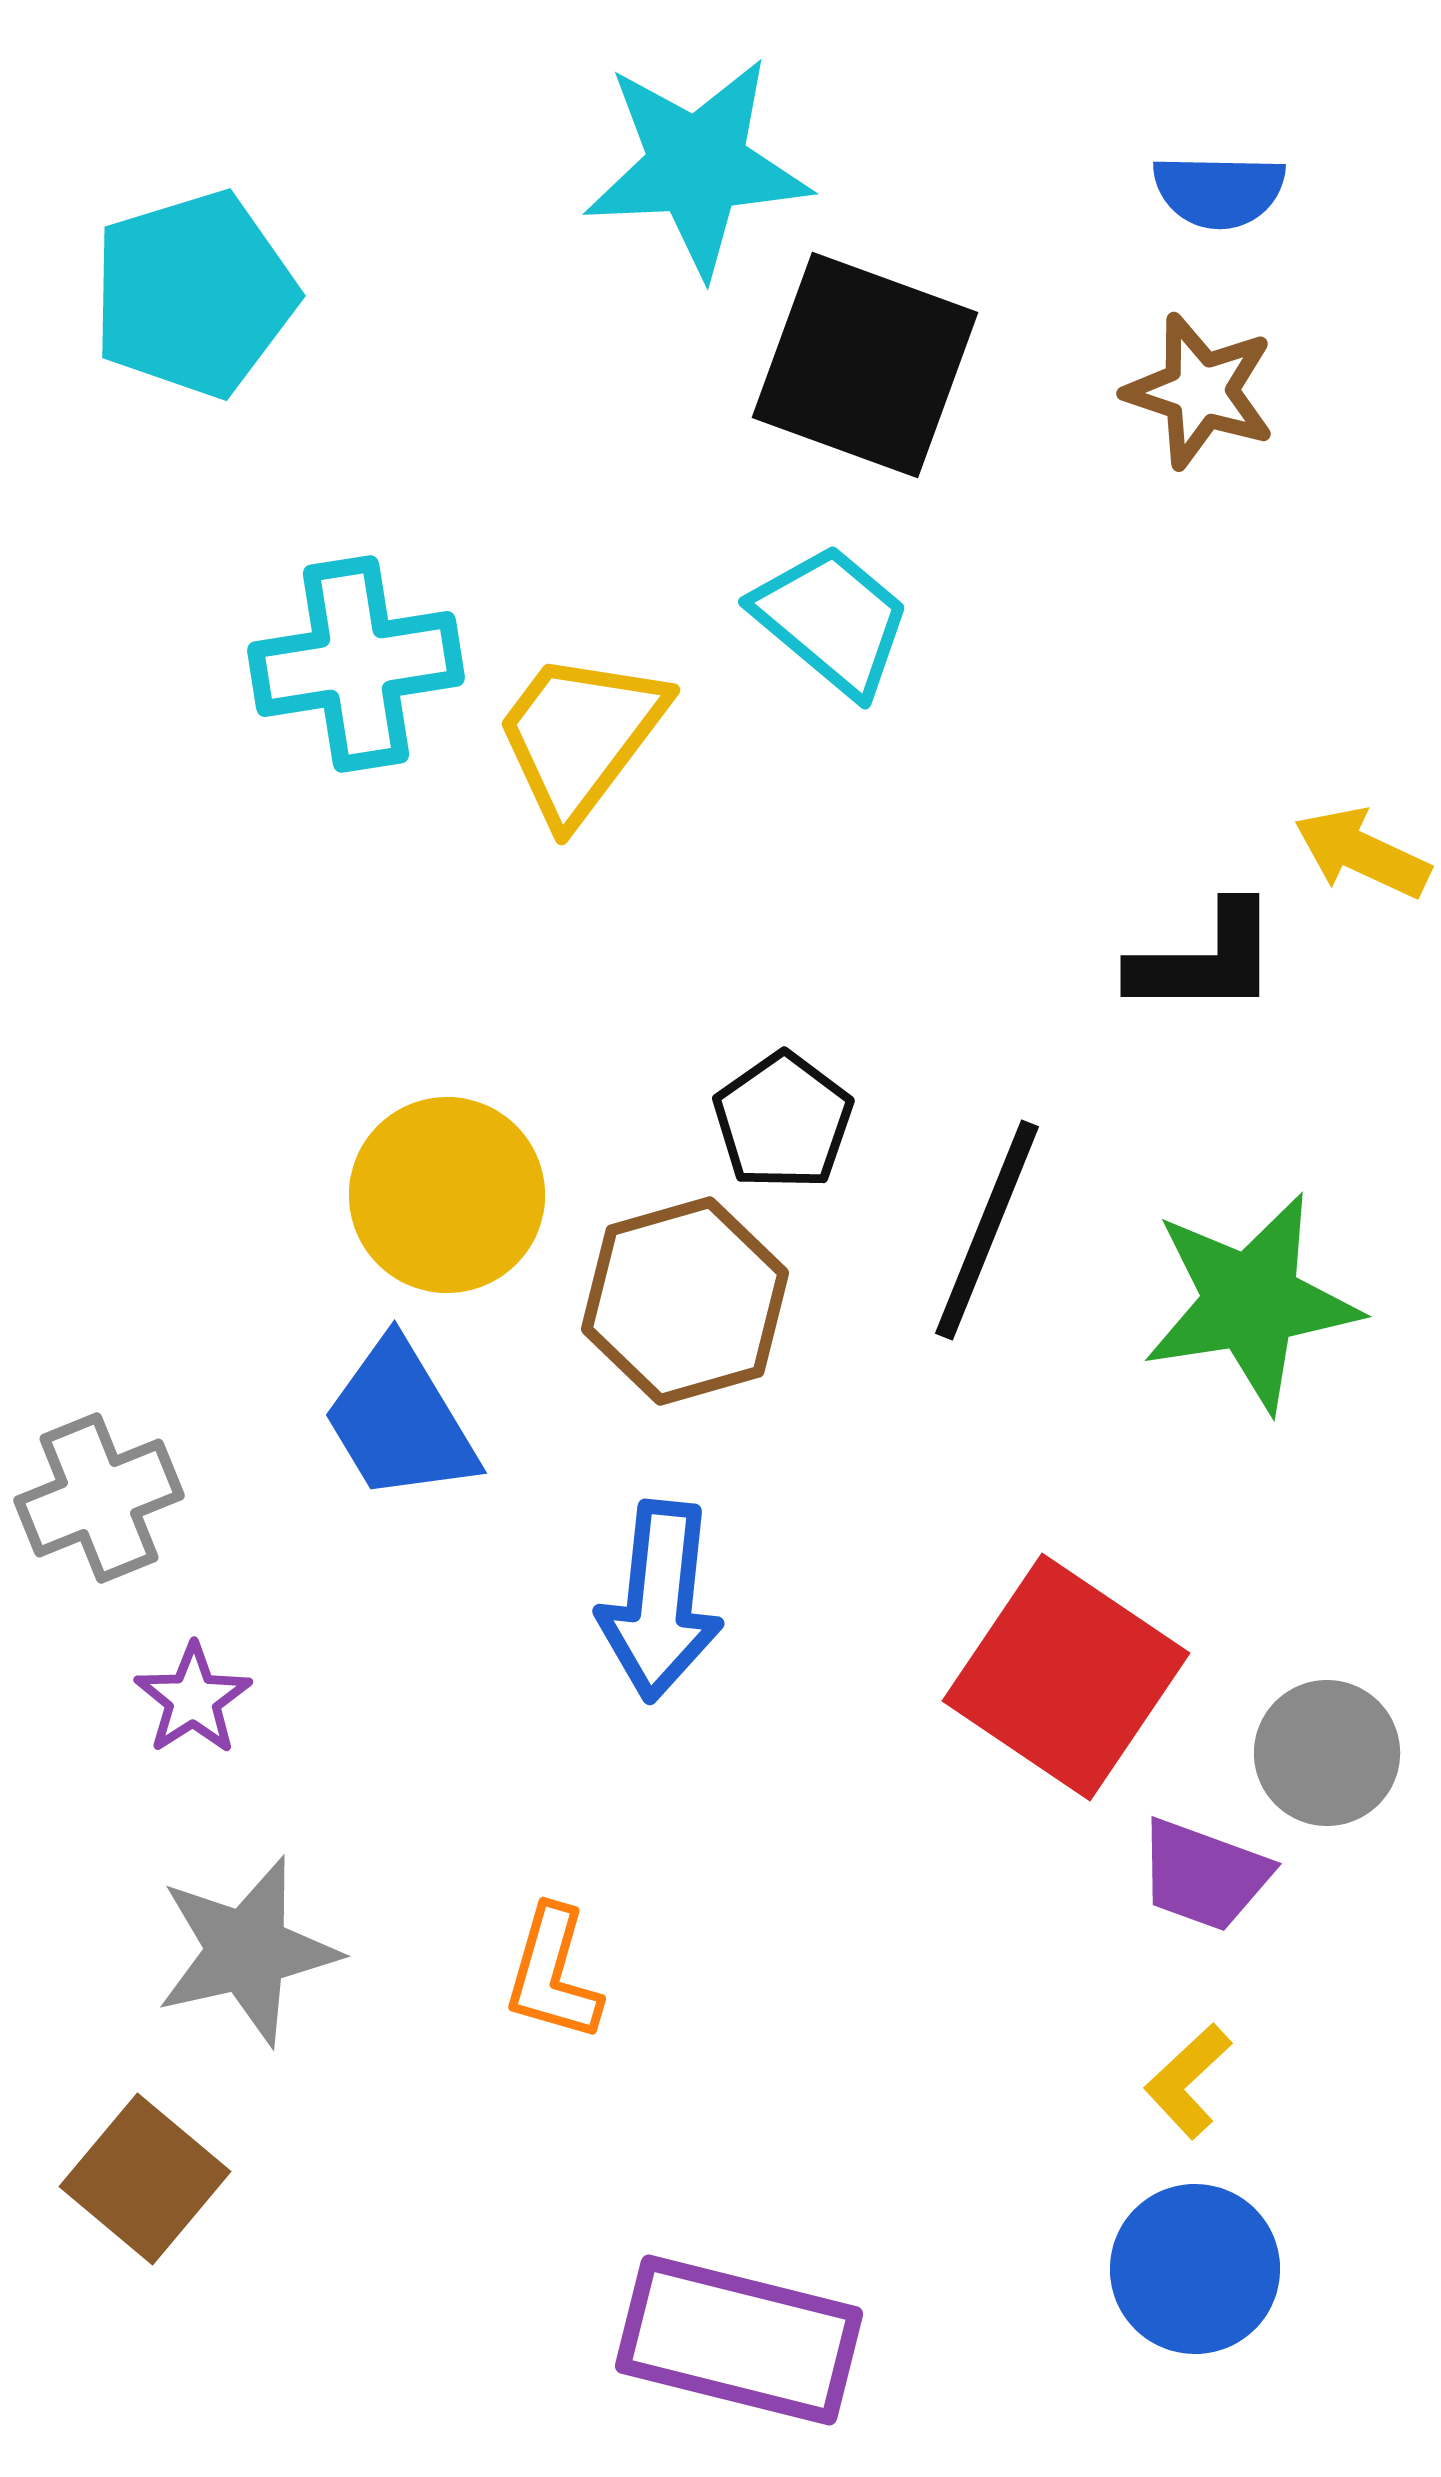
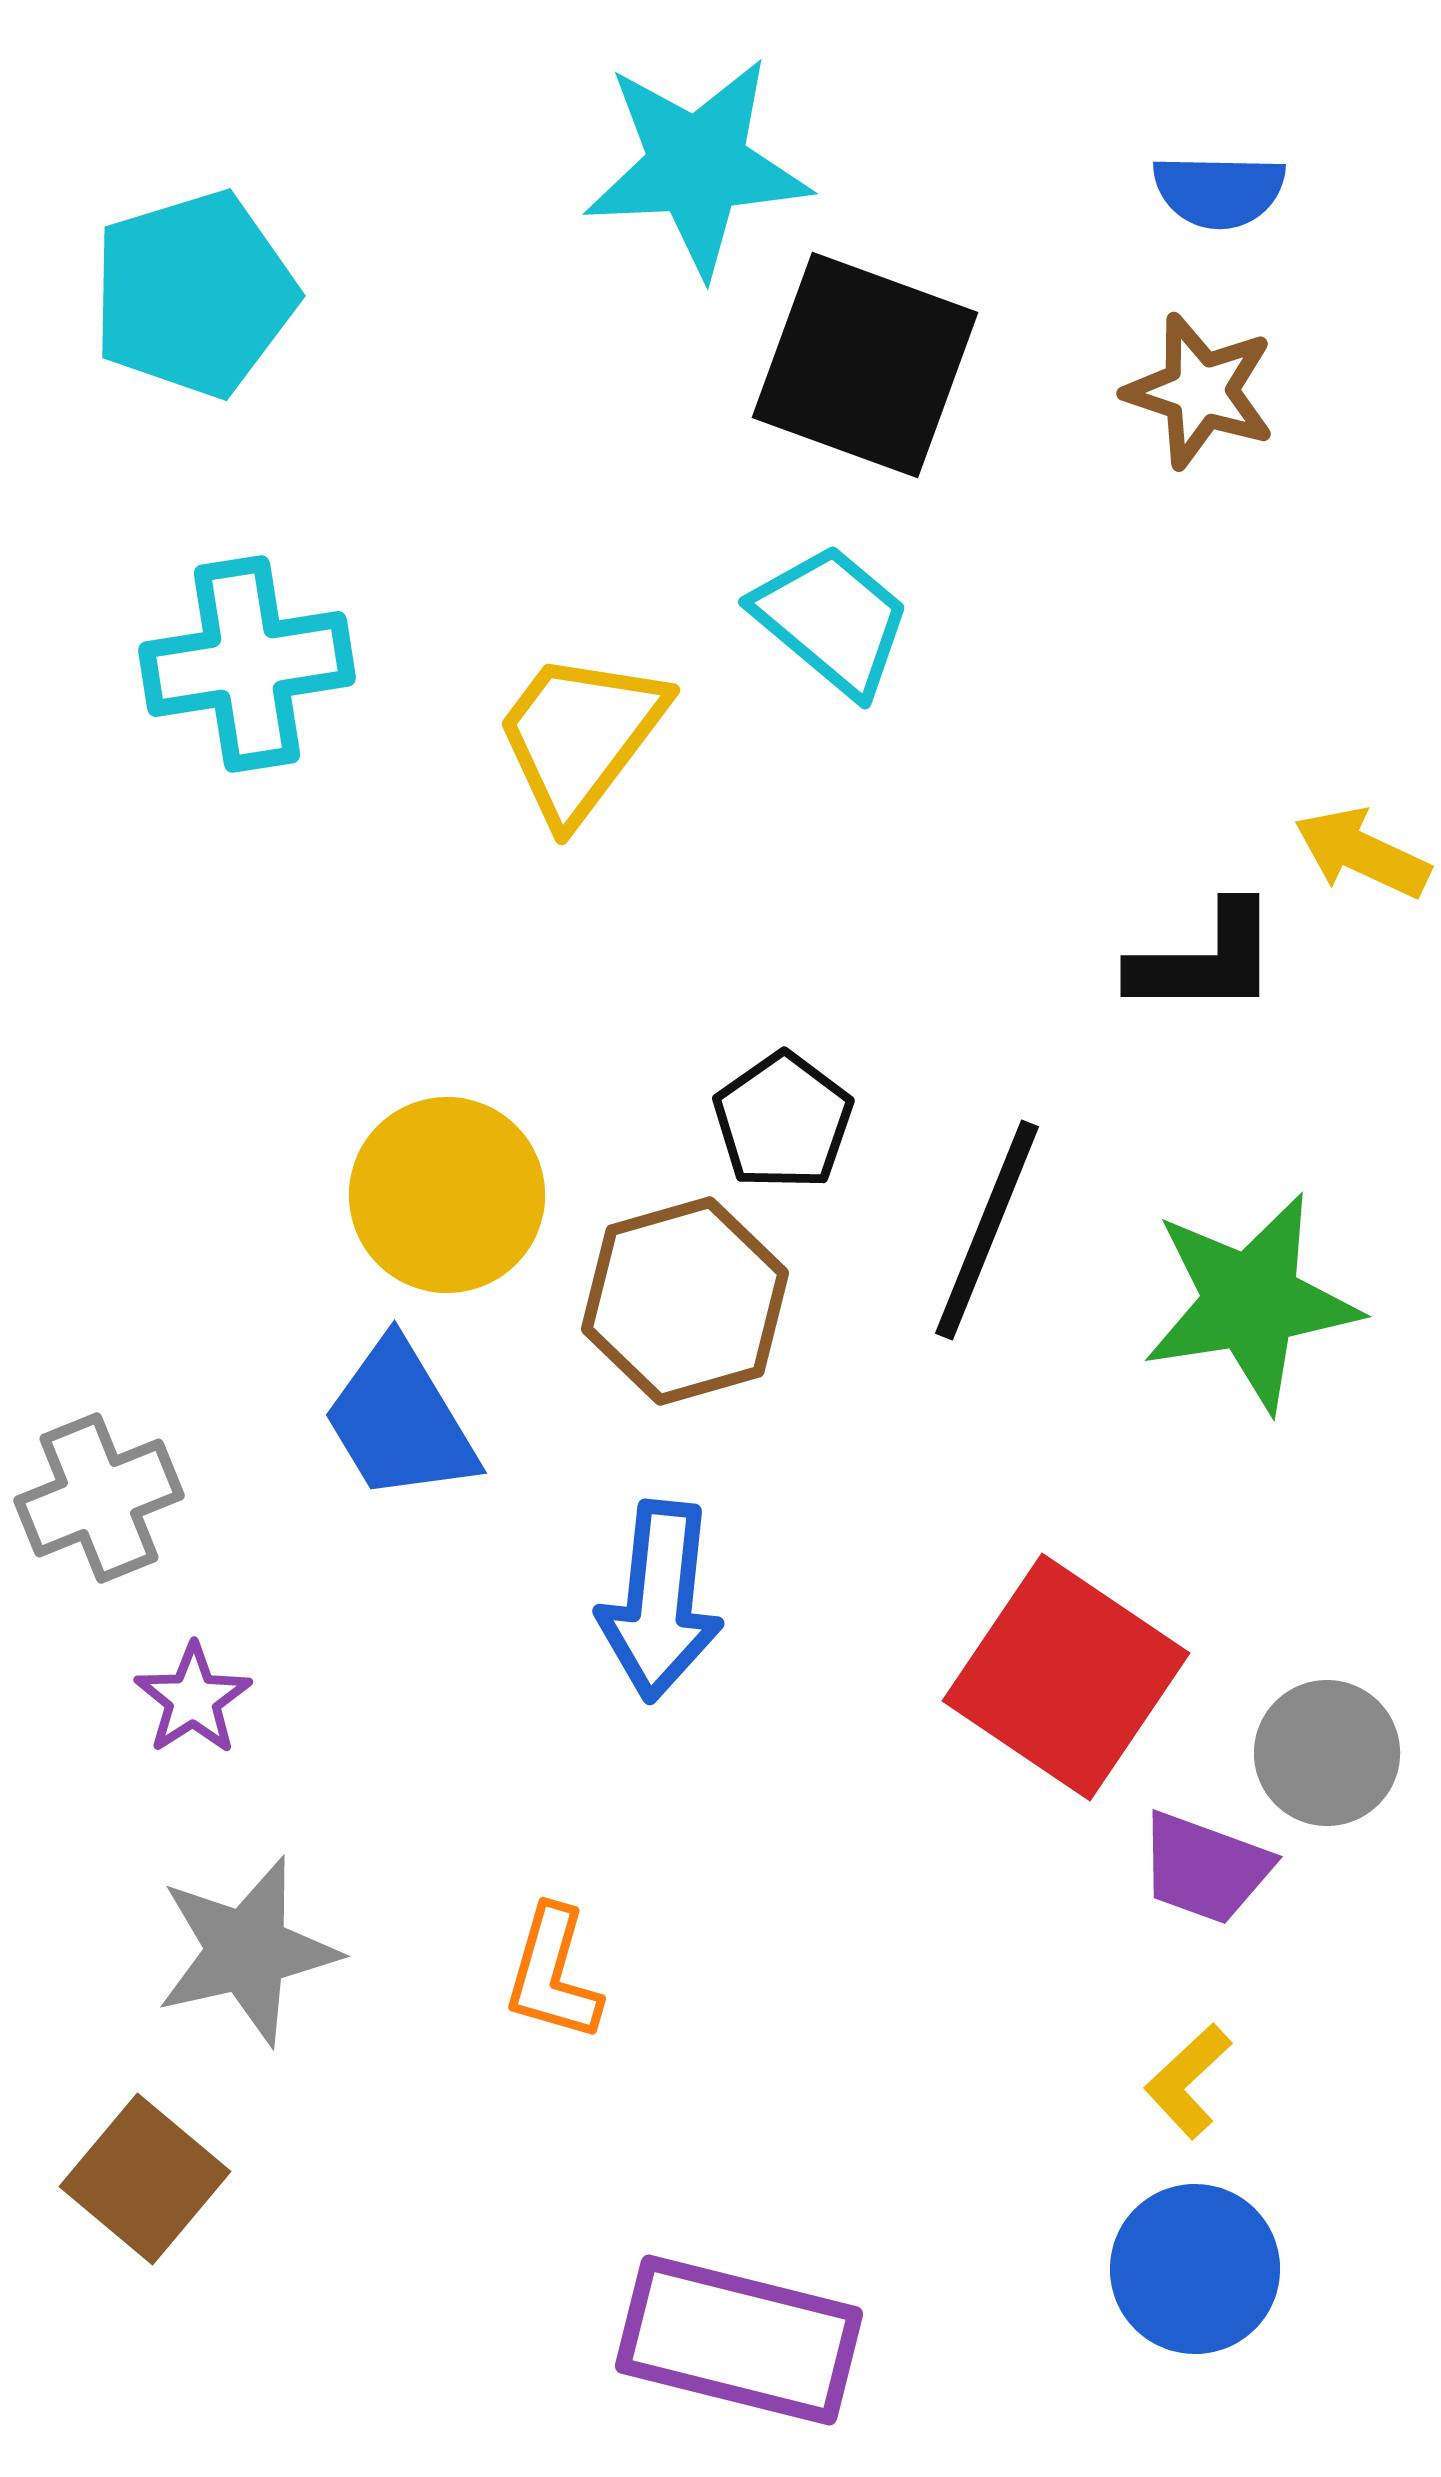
cyan cross: moved 109 px left
purple trapezoid: moved 1 px right, 7 px up
